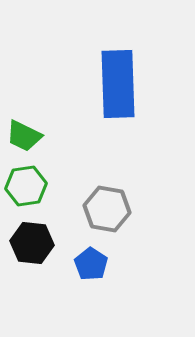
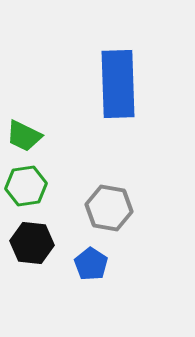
gray hexagon: moved 2 px right, 1 px up
